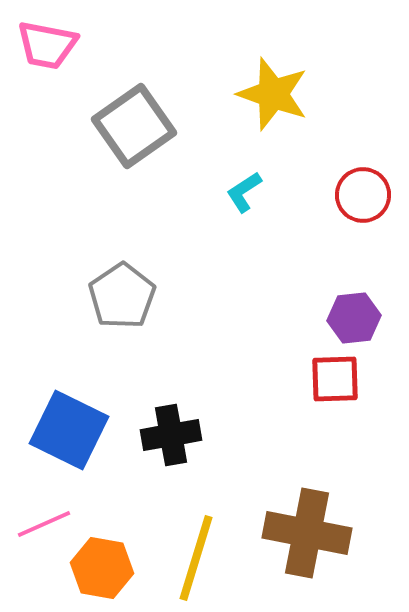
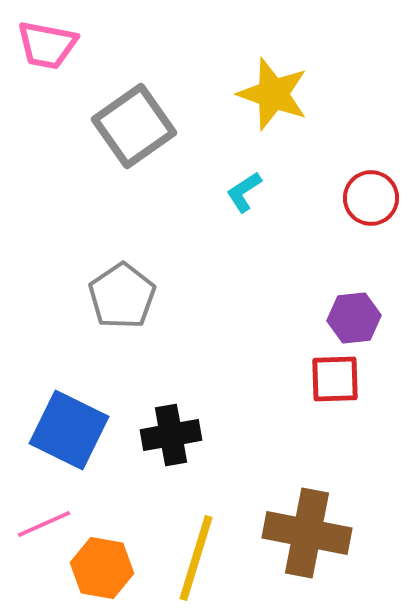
red circle: moved 8 px right, 3 px down
